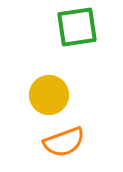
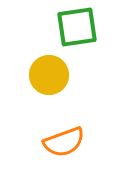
yellow circle: moved 20 px up
